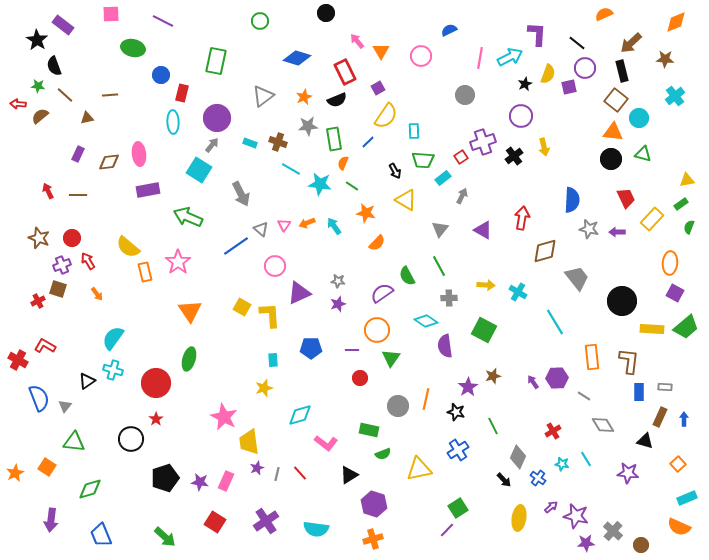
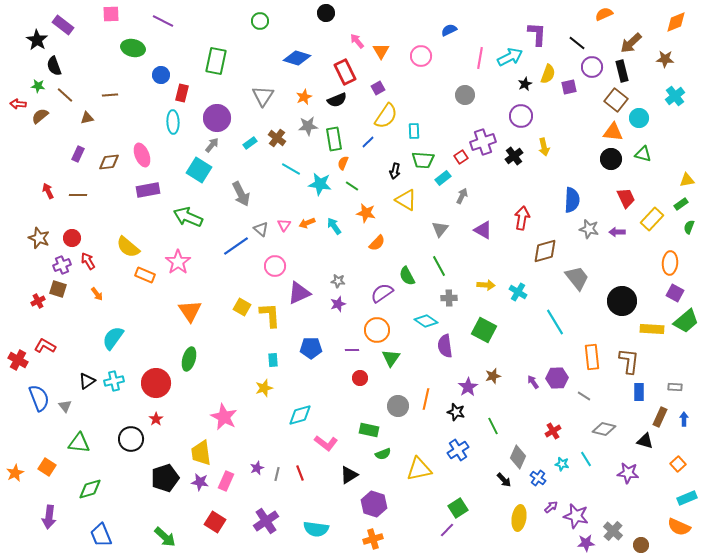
purple circle at (585, 68): moved 7 px right, 1 px up
gray triangle at (263, 96): rotated 20 degrees counterclockwise
brown cross at (278, 142): moved 1 px left, 4 px up; rotated 18 degrees clockwise
cyan rectangle at (250, 143): rotated 56 degrees counterclockwise
pink ellipse at (139, 154): moved 3 px right, 1 px down; rotated 15 degrees counterclockwise
black arrow at (395, 171): rotated 42 degrees clockwise
orange rectangle at (145, 272): moved 3 px down; rotated 54 degrees counterclockwise
green trapezoid at (686, 327): moved 6 px up
cyan cross at (113, 370): moved 1 px right, 11 px down; rotated 30 degrees counterclockwise
gray rectangle at (665, 387): moved 10 px right
gray triangle at (65, 406): rotated 16 degrees counterclockwise
gray diamond at (603, 425): moved 1 px right, 4 px down; rotated 45 degrees counterclockwise
green triangle at (74, 442): moved 5 px right, 1 px down
yellow trapezoid at (249, 442): moved 48 px left, 11 px down
red line at (300, 473): rotated 21 degrees clockwise
purple arrow at (51, 520): moved 2 px left, 3 px up
